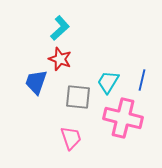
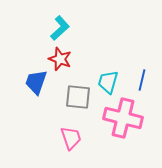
cyan trapezoid: rotated 15 degrees counterclockwise
